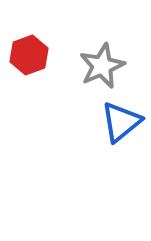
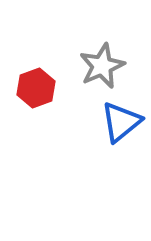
red hexagon: moved 7 px right, 33 px down
